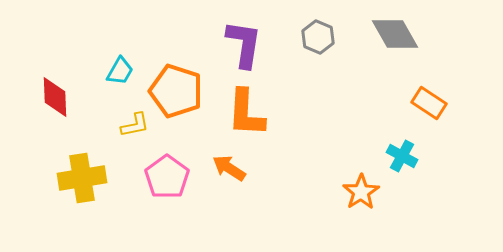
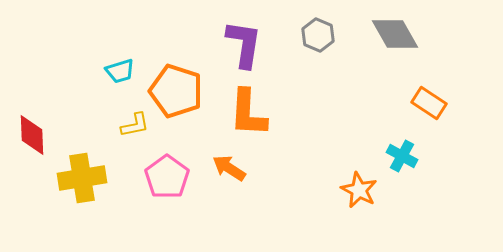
gray hexagon: moved 2 px up
cyan trapezoid: rotated 44 degrees clockwise
red diamond: moved 23 px left, 38 px down
orange L-shape: moved 2 px right
orange star: moved 2 px left, 2 px up; rotated 12 degrees counterclockwise
